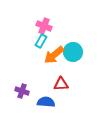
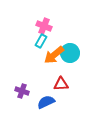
cyan circle: moved 3 px left, 1 px down
blue semicircle: rotated 30 degrees counterclockwise
